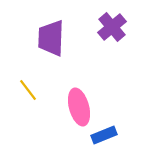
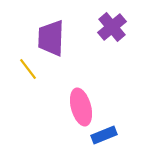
yellow line: moved 21 px up
pink ellipse: moved 2 px right
